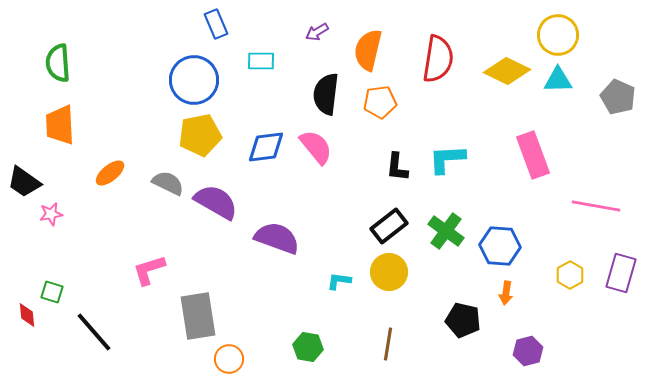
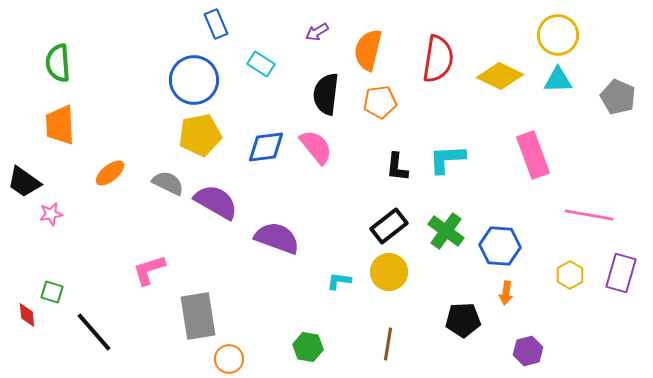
cyan rectangle at (261, 61): moved 3 px down; rotated 32 degrees clockwise
yellow diamond at (507, 71): moved 7 px left, 5 px down
pink line at (596, 206): moved 7 px left, 9 px down
black pentagon at (463, 320): rotated 16 degrees counterclockwise
